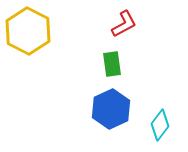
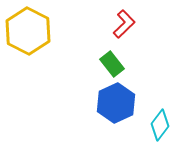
red L-shape: rotated 16 degrees counterclockwise
green rectangle: rotated 30 degrees counterclockwise
blue hexagon: moved 5 px right, 6 px up
